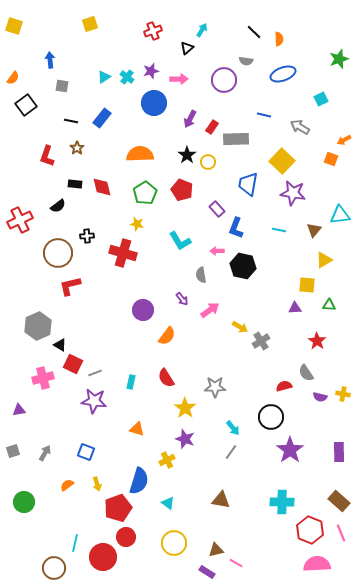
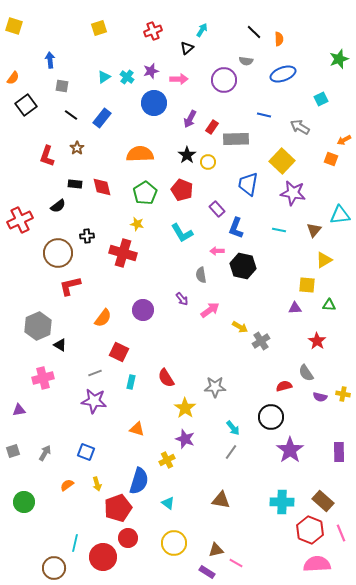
yellow square at (90, 24): moved 9 px right, 4 px down
black line at (71, 121): moved 6 px up; rotated 24 degrees clockwise
cyan L-shape at (180, 241): moved 2 px right, 8 px up
orange semicircle at (167, 336): moved 64 px left, 18 px up
red square at (73, 364): moved 46 px right, 12 px up
brown rectangle at (339, 501): moved 16 px left
red circle at (126, 537): moved 2 px right, 1 px down
